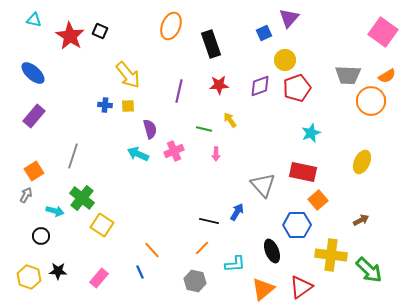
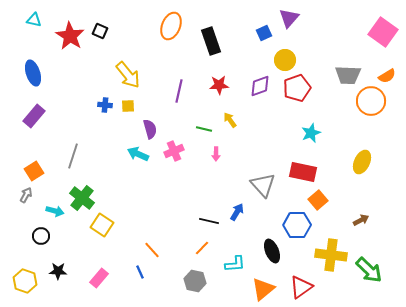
black rectangle at (211, 44): moved 3 px up
blue ellipse at (33, 73): rotated 30 degrees clockwise
yellow hexagon at (29, 277): moved 4 px left, 4 px down
